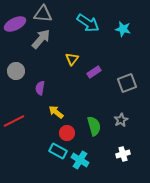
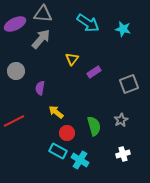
gray square: moved 2 px right, 1 px down
